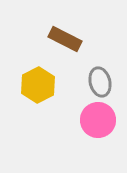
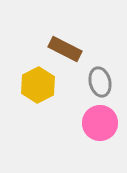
brown rectangle: moved 10 px down
pink circle: moved 2 px right, 3 px down
